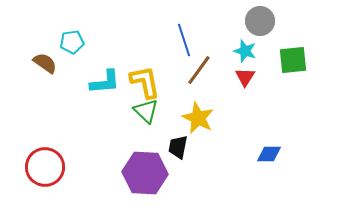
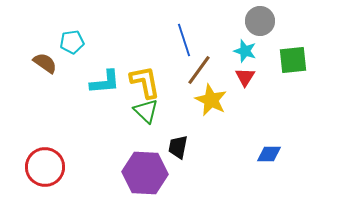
yellow star: moved 13 px right, 18 px up
